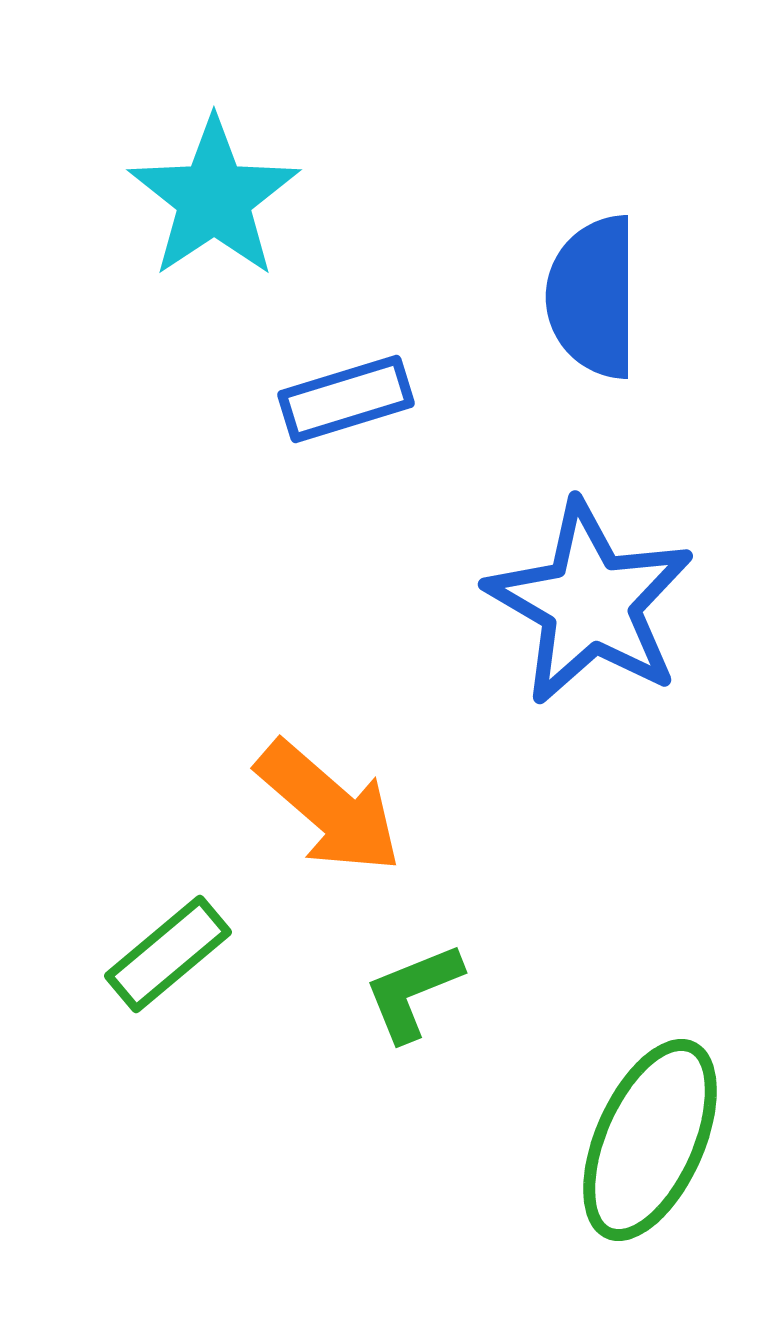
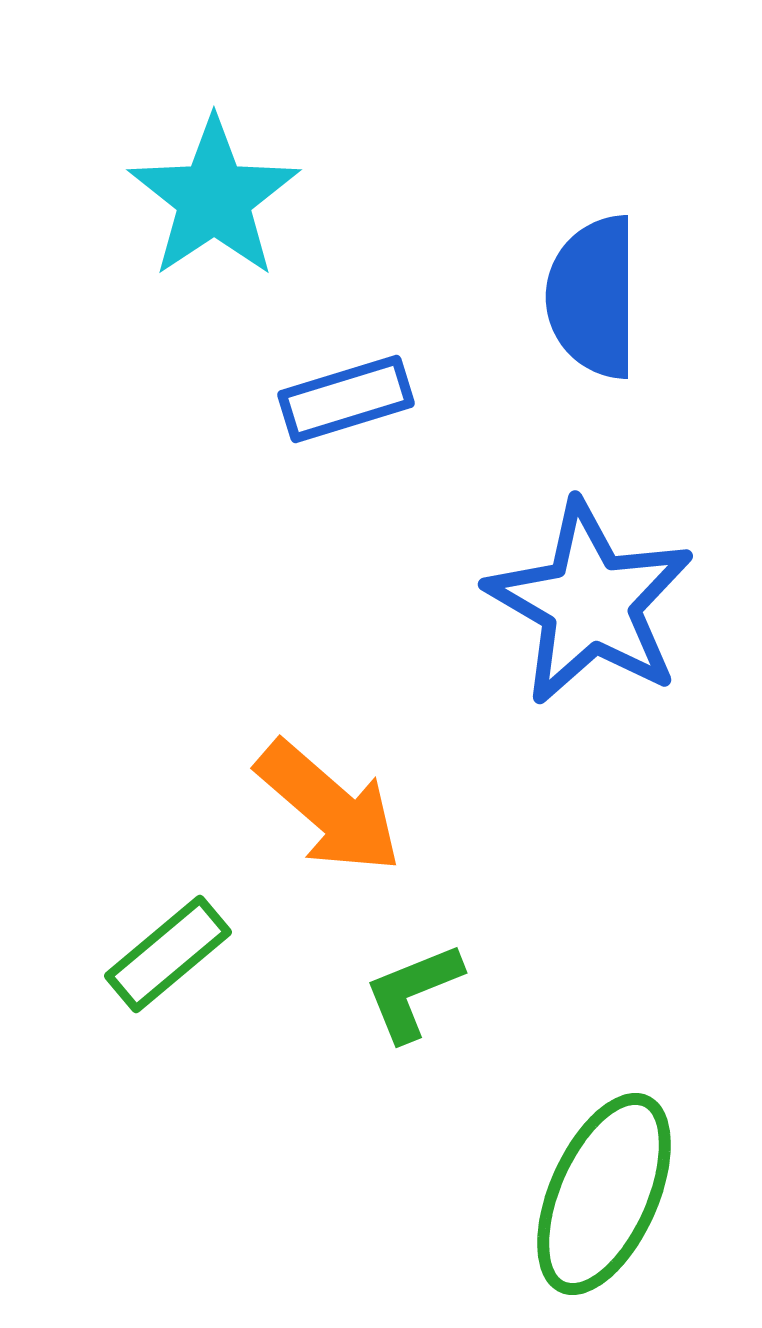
green ellipse: moved 46 px left, 54 px down
